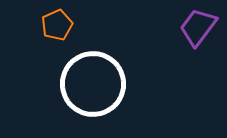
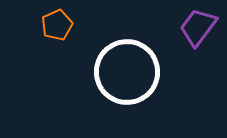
white circle: moved 34 px right, 12 px up
